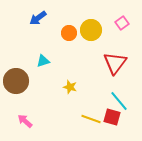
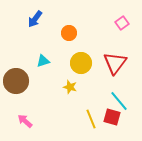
blue arrow: moved 3 px left, 1 px down; rotated 18 degrees counterclockwise
yellow circle: moved 10 px left, 33 px down
yellow line: rotated 48 degrees clockwise
